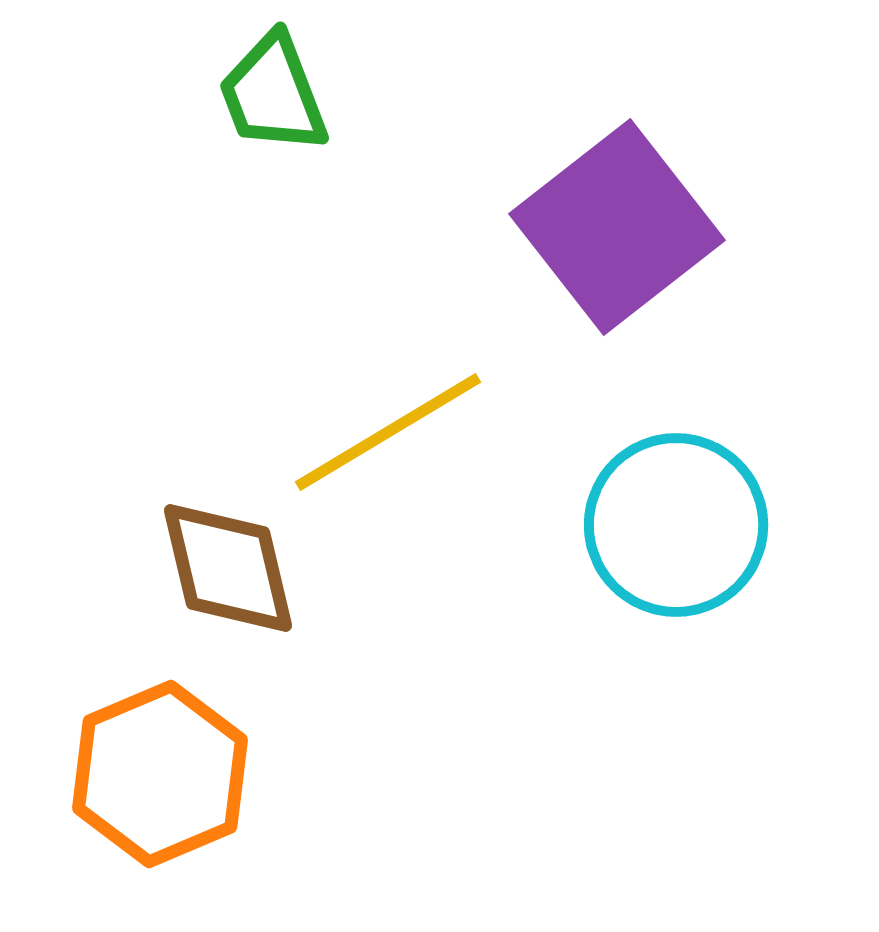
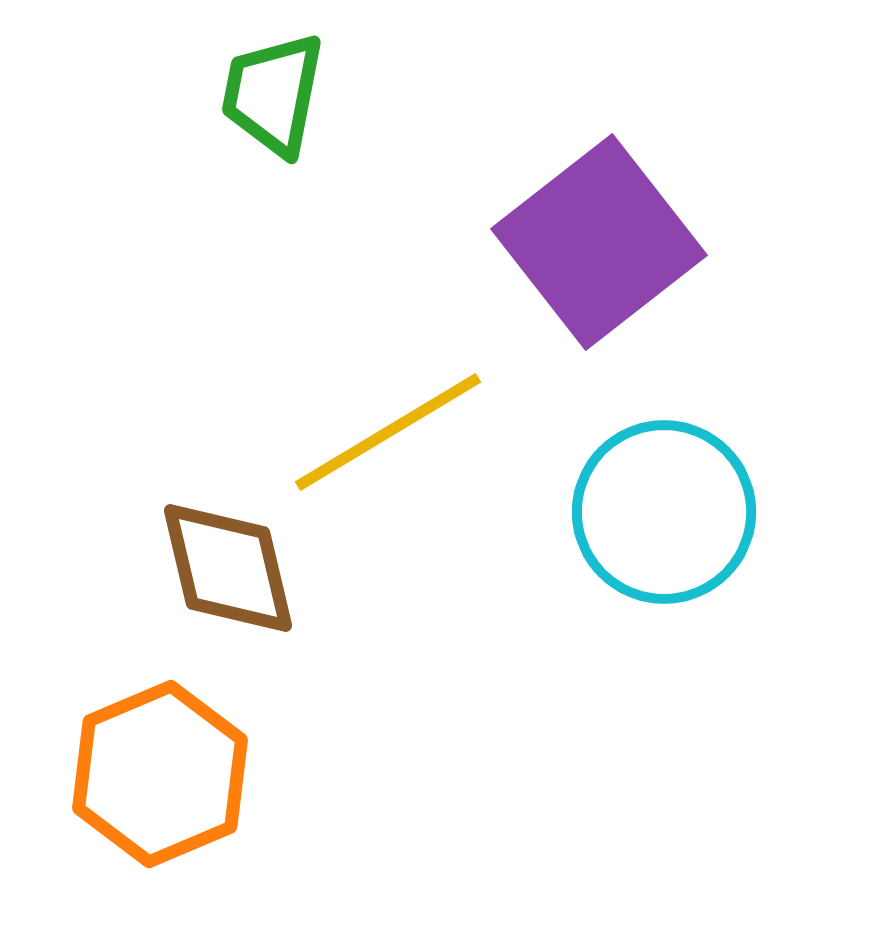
green trapezoid: rotated 32 degrees clockwise
purple square: moved 18 px left, 15 px down
cyan circle: moved 12 px left, 13 px up
